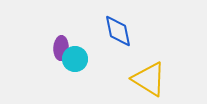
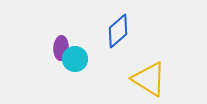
blue diamond: rotated 60 degrees clockwise
